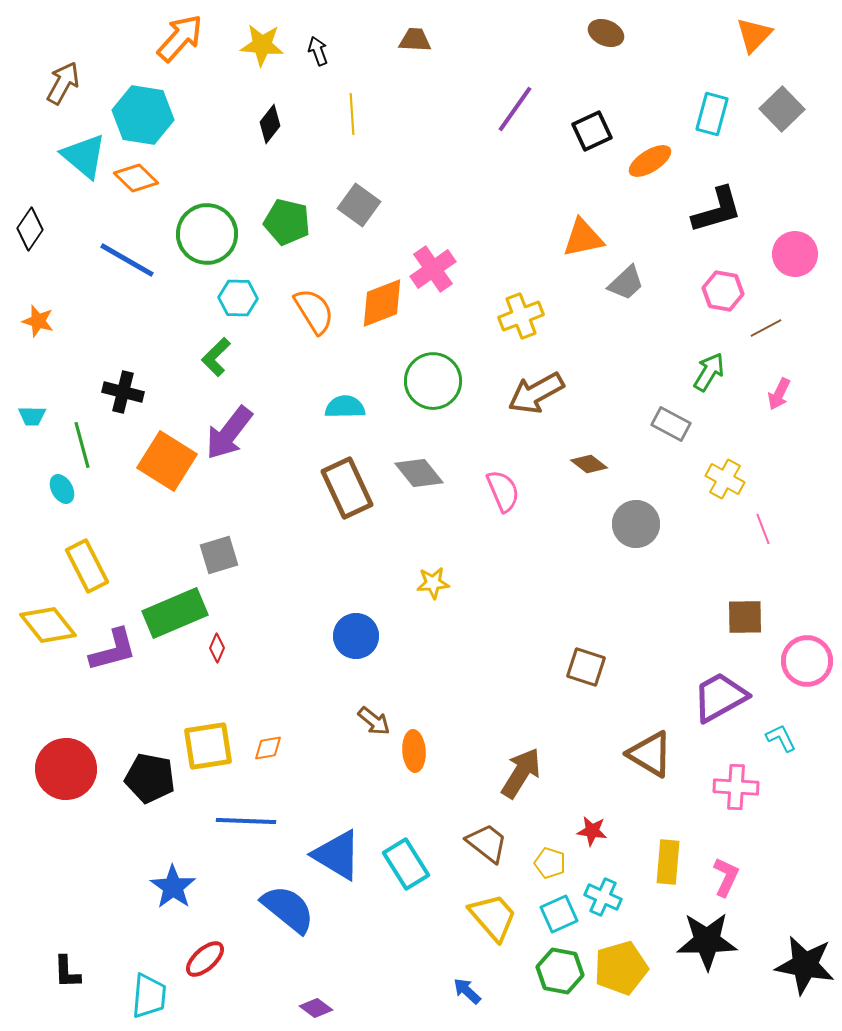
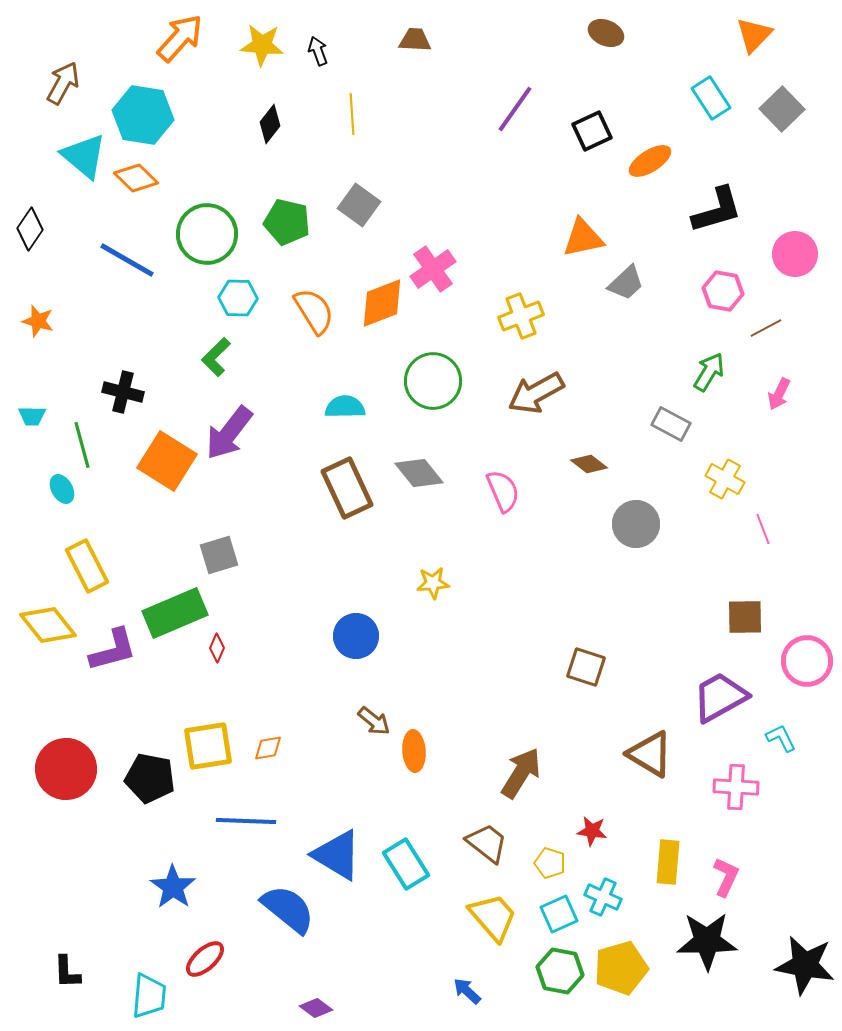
cyan rectangle at (712, 114): moved 1 px left, 16 px up; rotated 48 degrees counterclockwise
